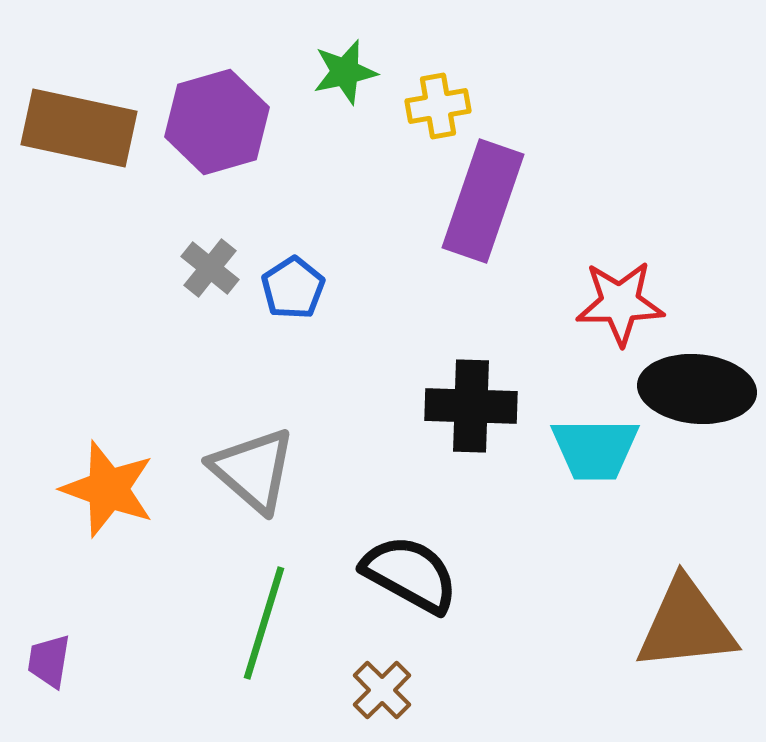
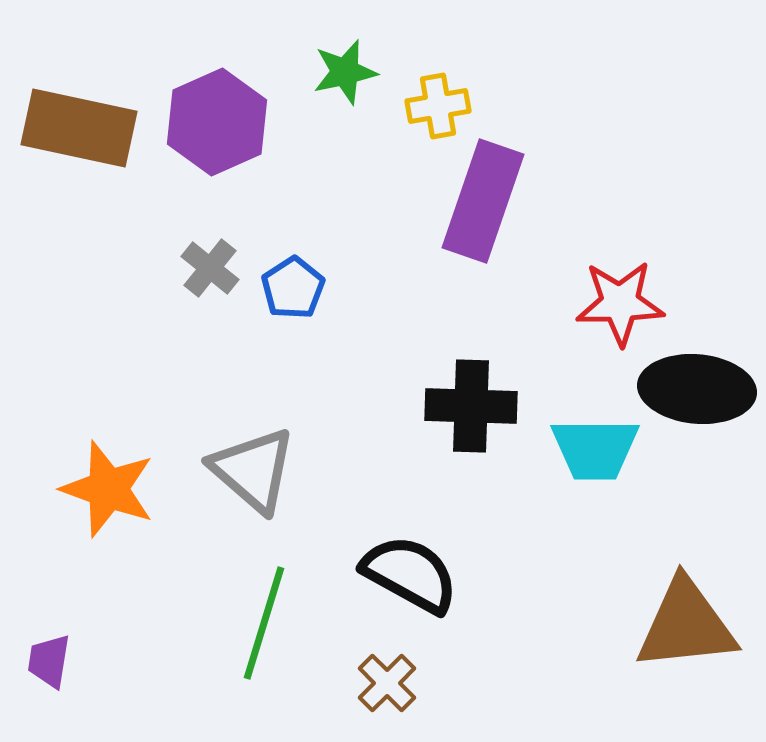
purple hexagon: rotated 8 degrees counterclockwise
brown cross: moved 5 px right, 7 px up
